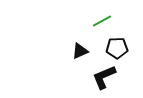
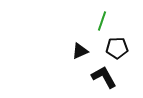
green line: rotated 42 degrees counterclockwise
black L-shape: rotated 84 degrees clockwise
